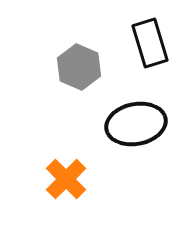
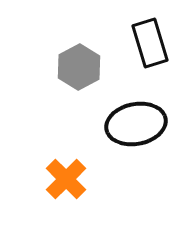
gray hexagon: rotated 9 degrees clockwise
